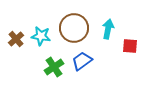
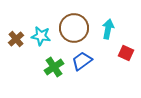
red square: moved 4 px left, 7 px down; rotated 21 degrees clockwise
